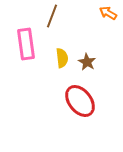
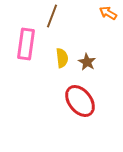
pink rectangle: rotated 16 degrees clockwise
